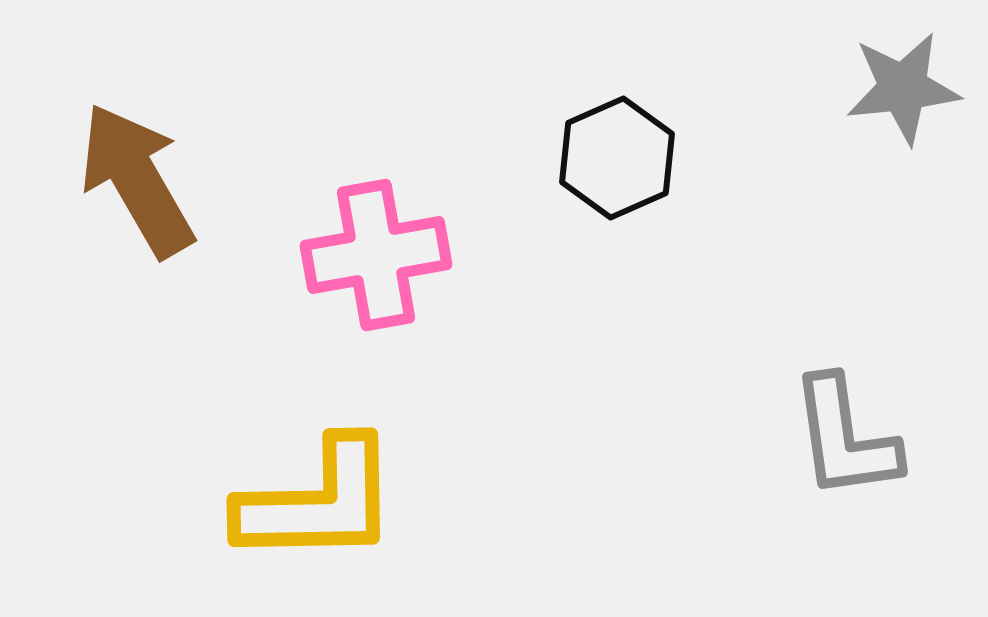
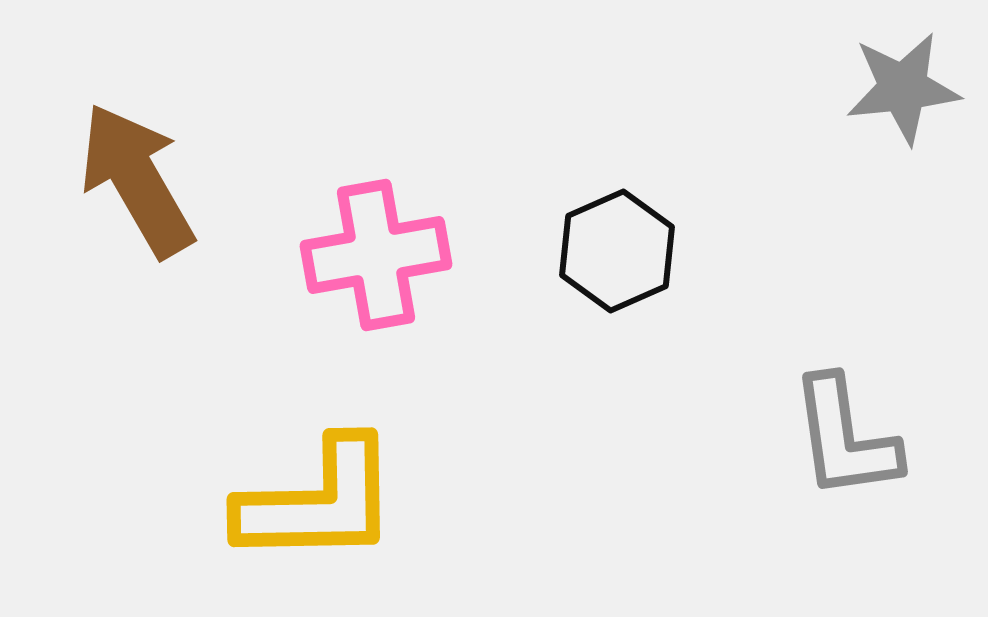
black hexagon: moved 93 px down
